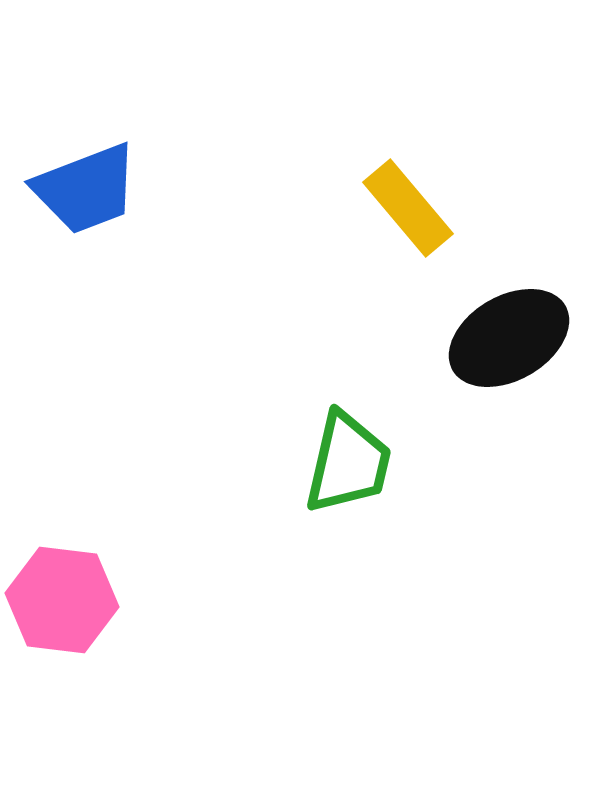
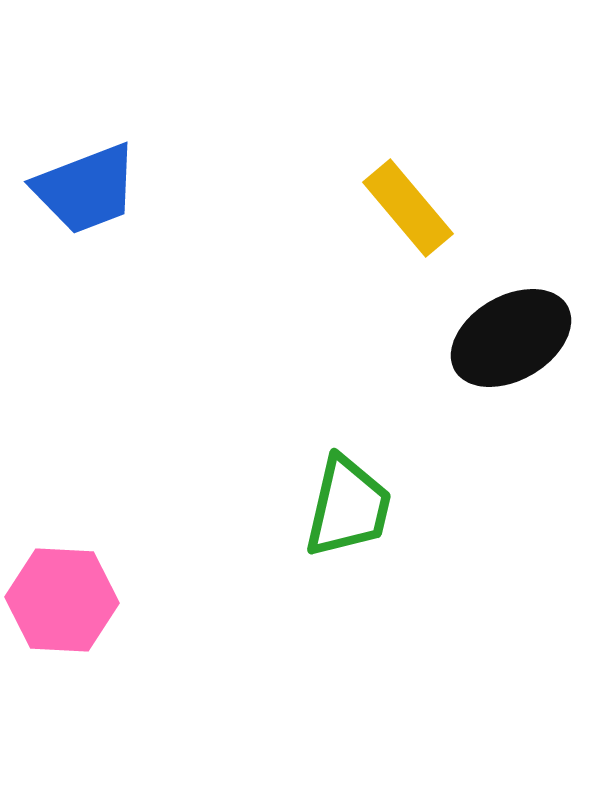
black ellipse: moved 2 px right
green trapezoid: moved 44 px down
pink hexagon: rotated 4 degrees counterclockwise
